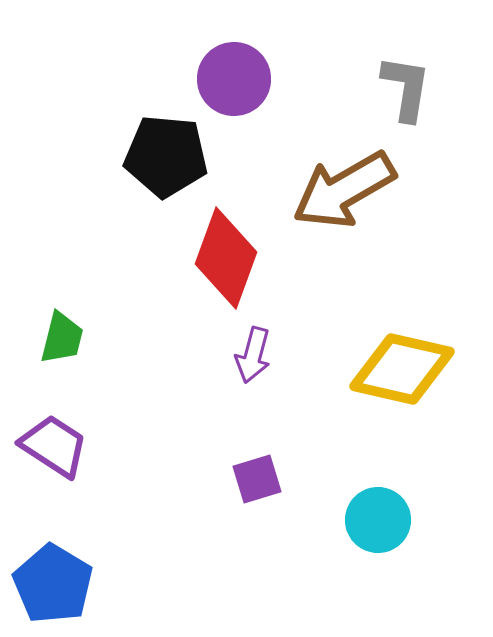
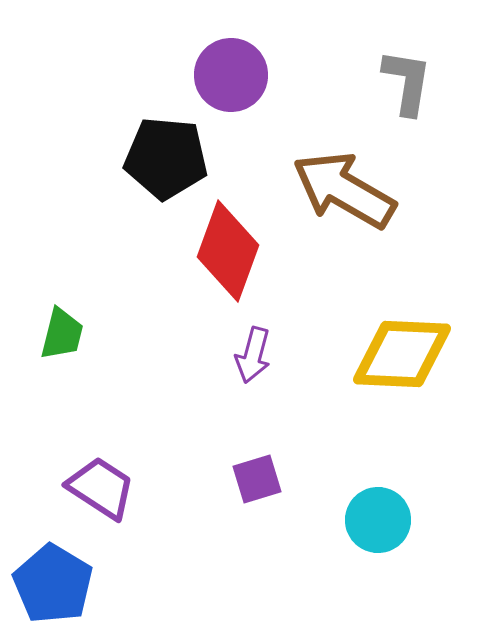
purple circle: moved 3 px left, 4 px up
gray L-shape: moved 1 px right, 6 px up
black pentagon: moved 2 px down
brown arrow: rotated 60 degrees clockwise
red diamond: moved 2 px right, 7 px up
green trapezoid: moved 4 px up
yellow diamond: moved 15 px up; rotated 10 degrees counterclockwise
purple trapezoid: moved 47 px right, 42 px down
